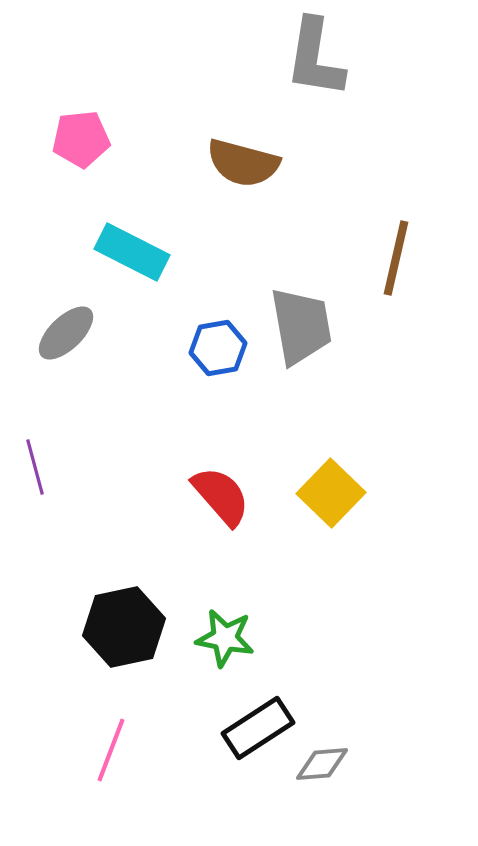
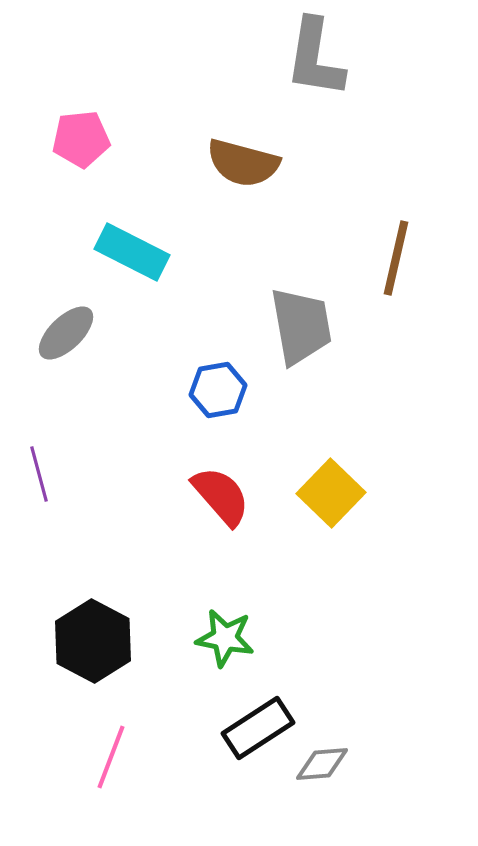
blue hexagon: moved 42 px down
purple line: moved 4 px right, 7 px down
black hexagon: moved 31 px left, 14 px down; rotated 20 degrees counterclockwise
pink line: moved 7 px down
